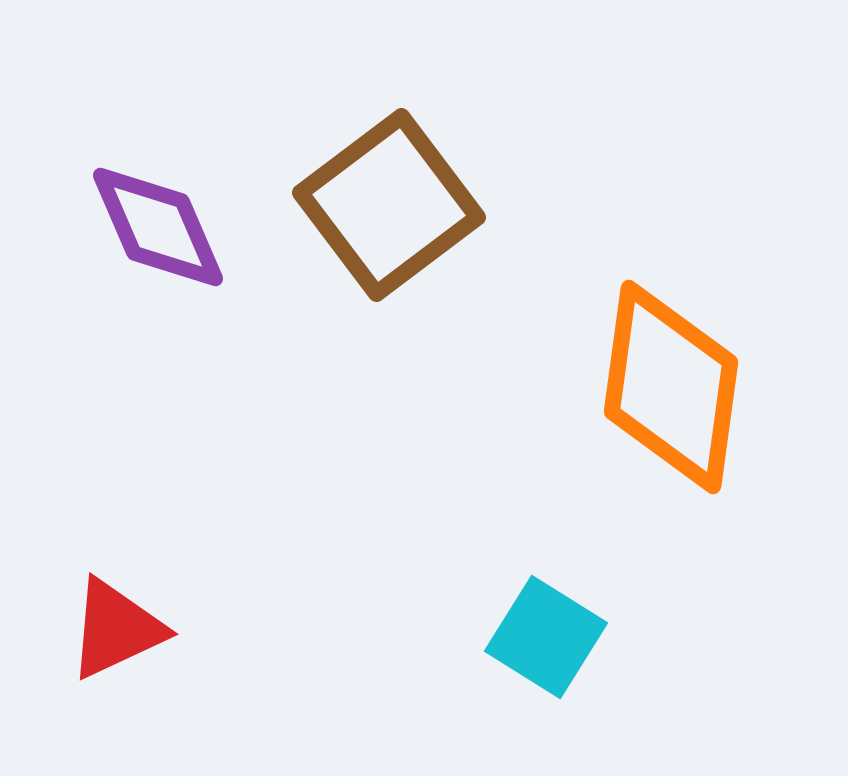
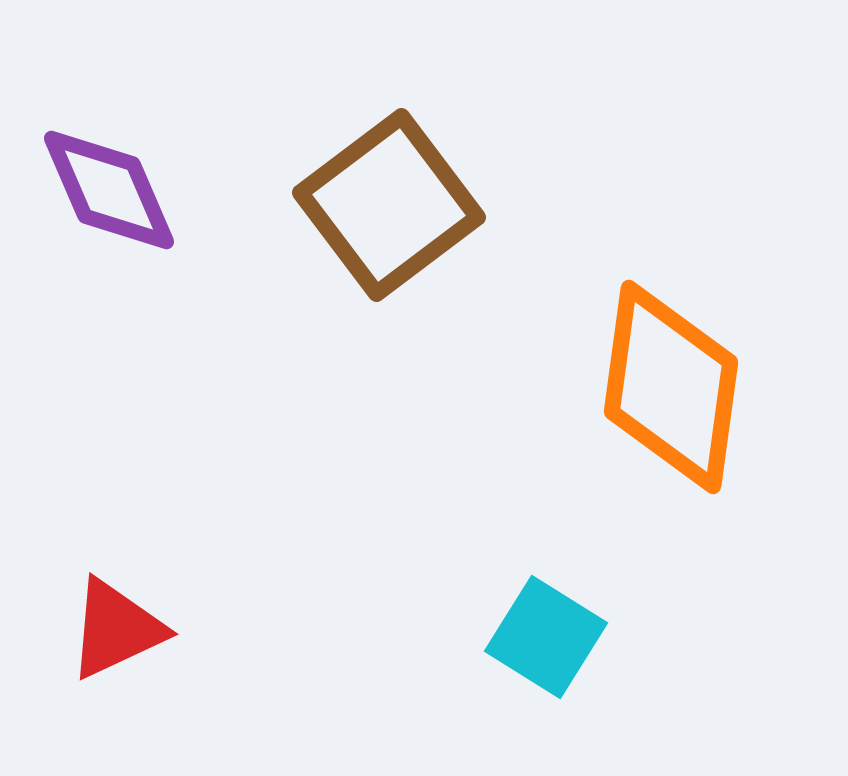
purple diamond: moved 49 px left, 37 px up
